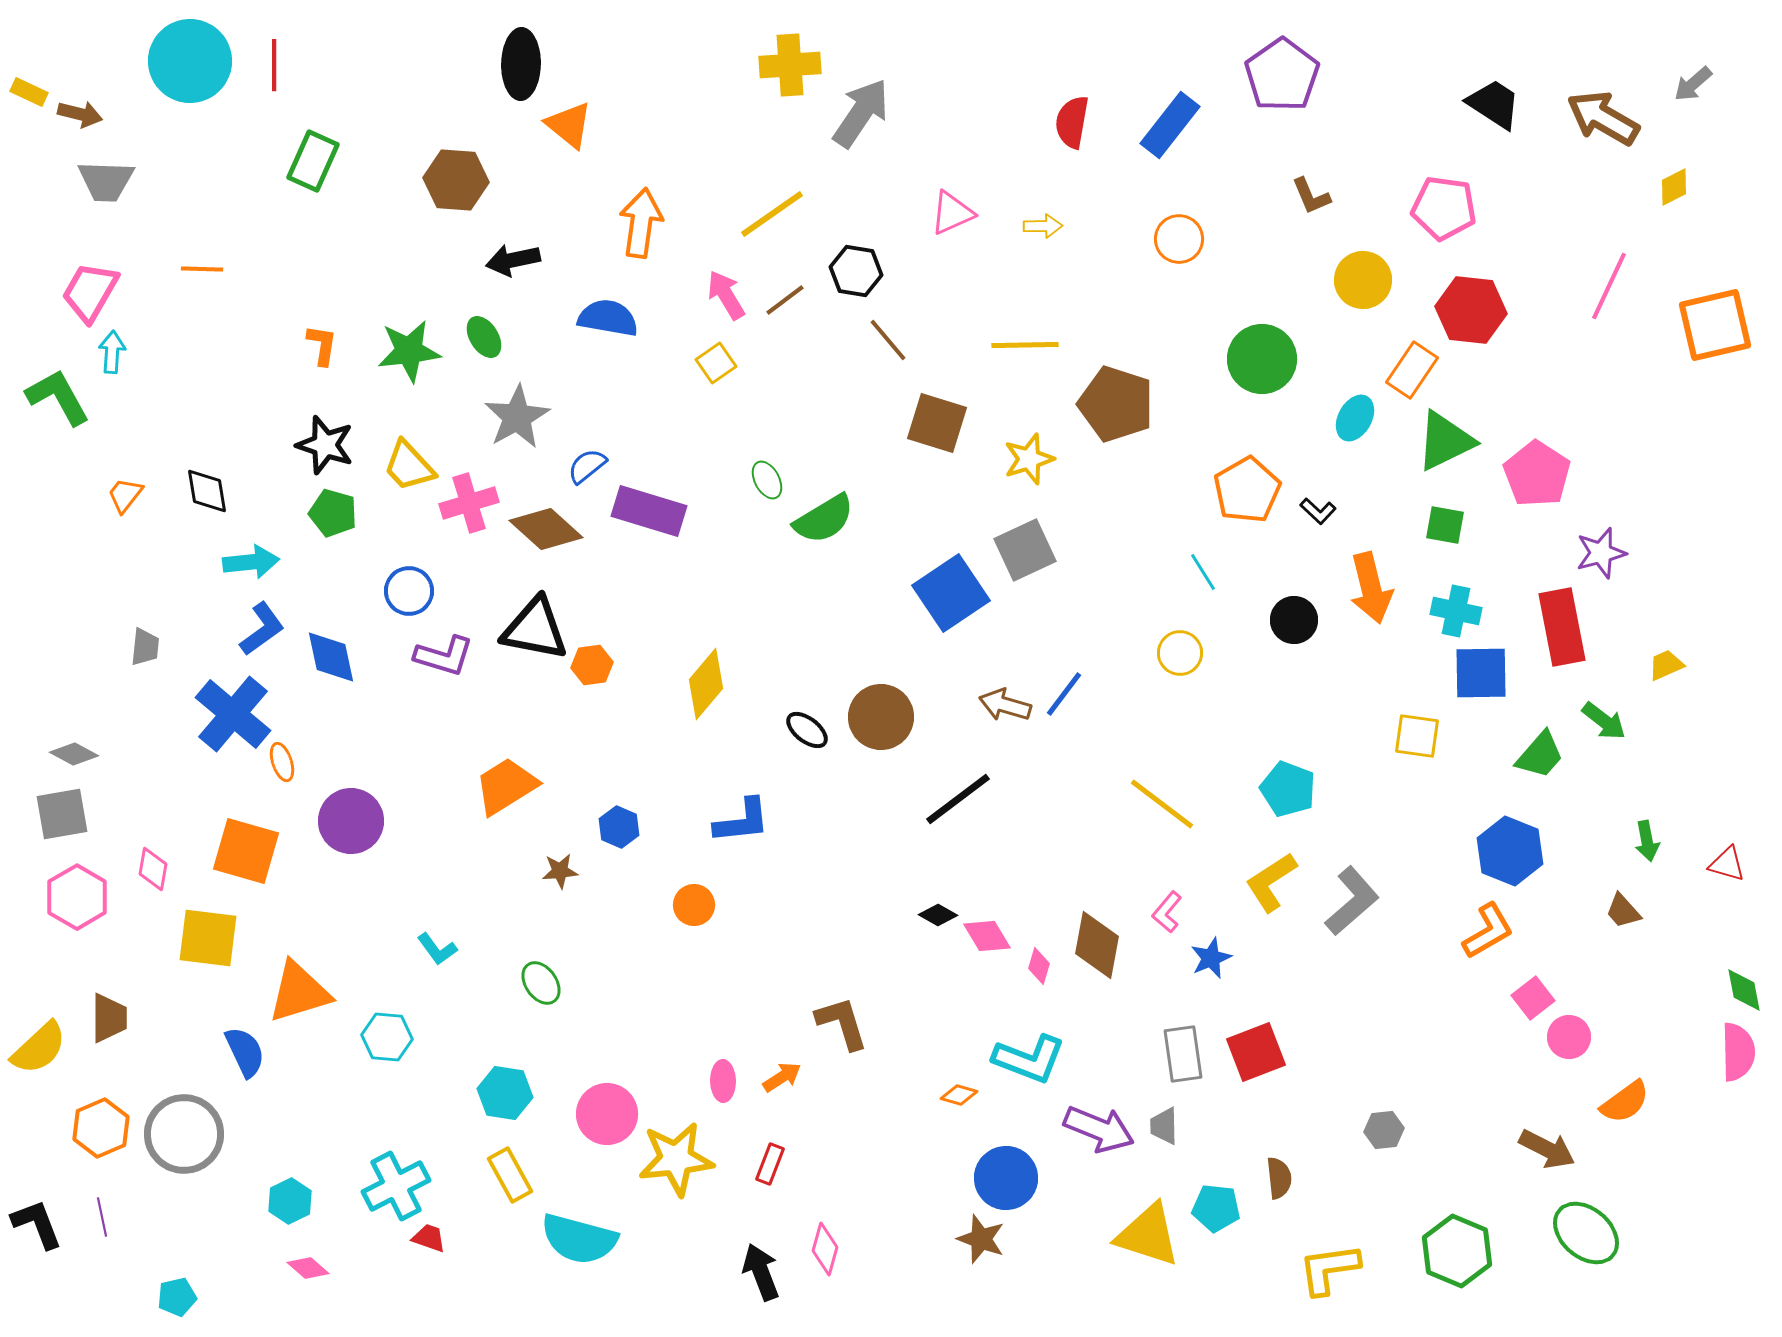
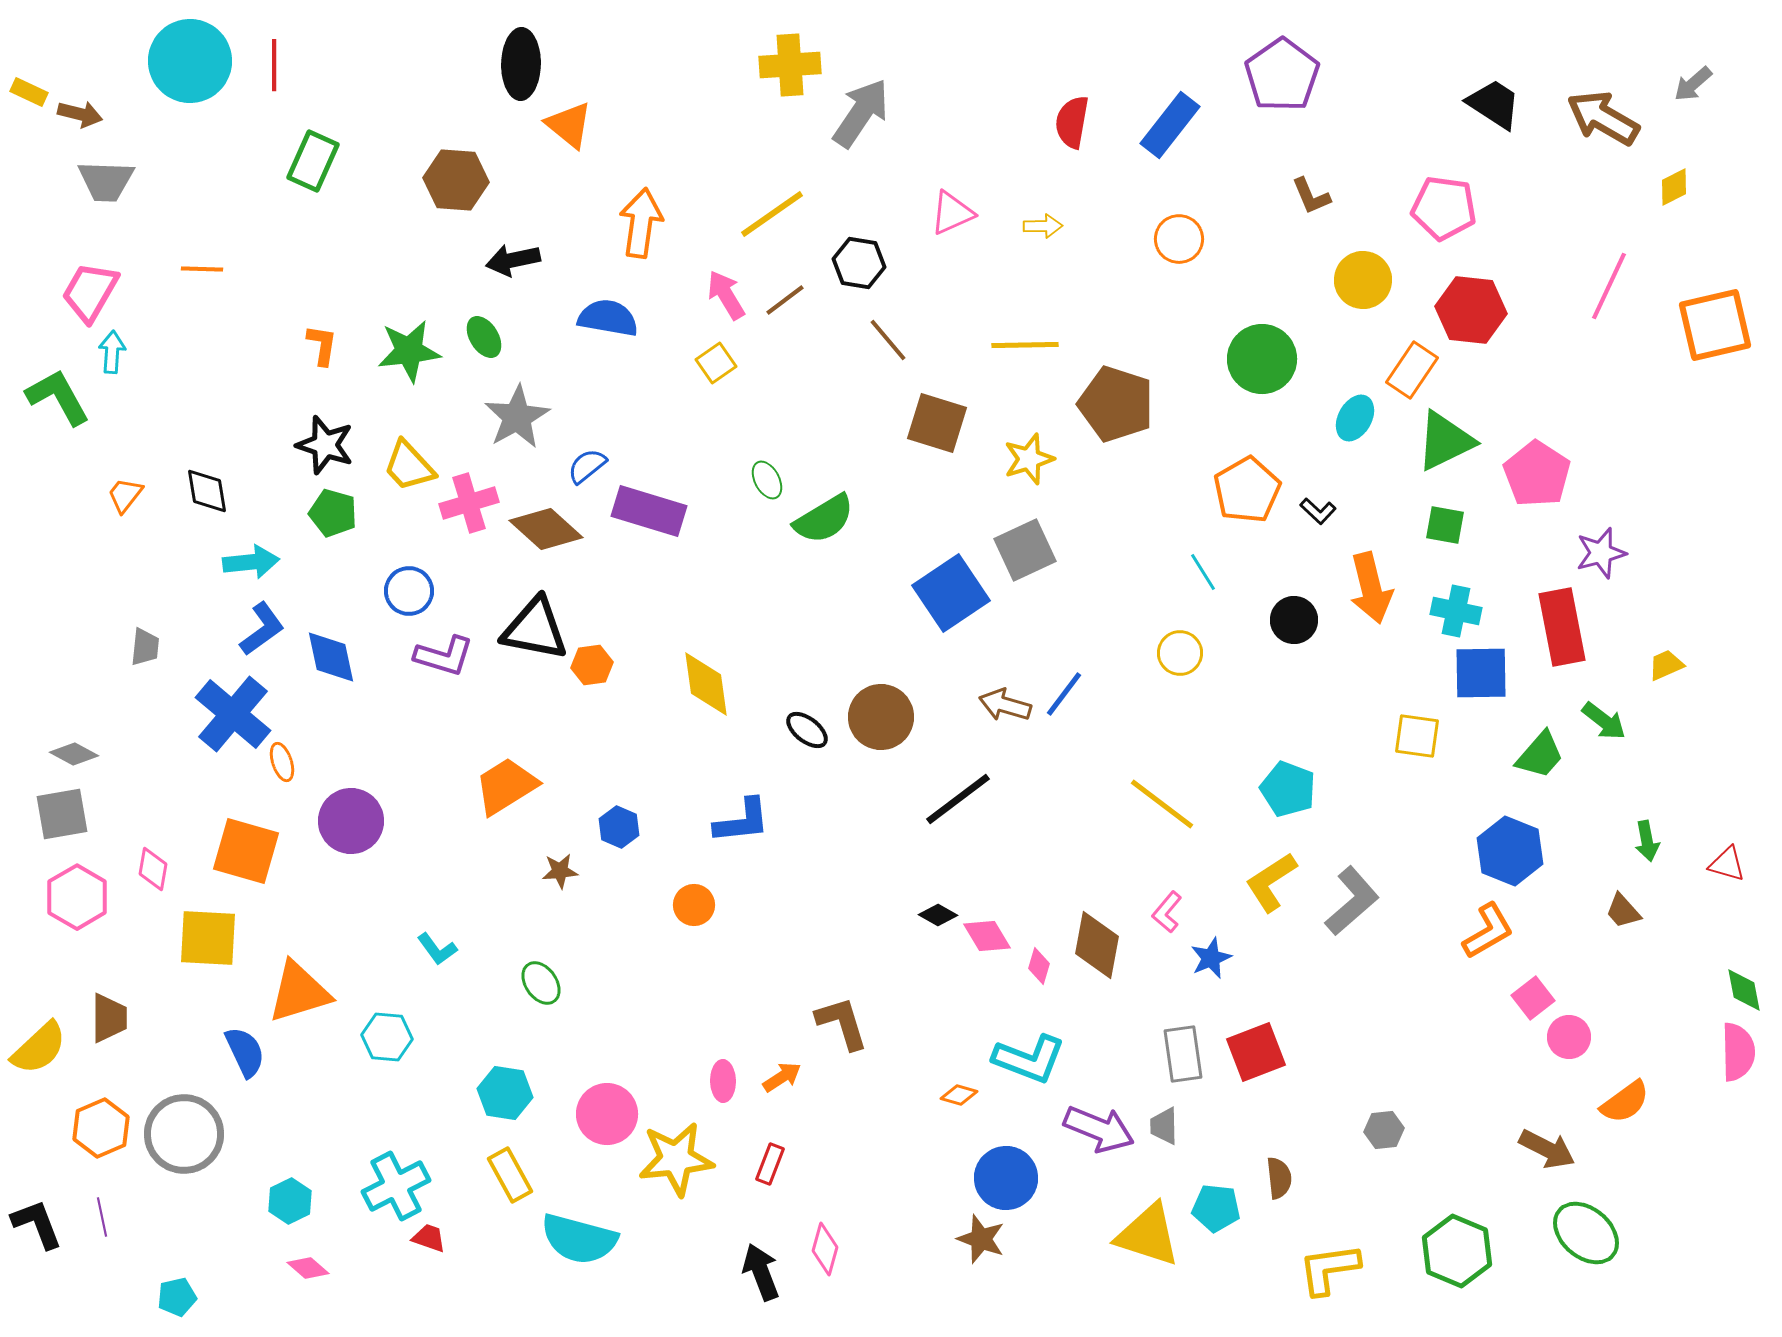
black hexagon at (856, 271): moved 3 px right, 8 px up
yellow diamond at (706, 684): rotated 48 degrees counterclockwise
yellow square at (208, 938): rotated 4 degrees counterclockwise
